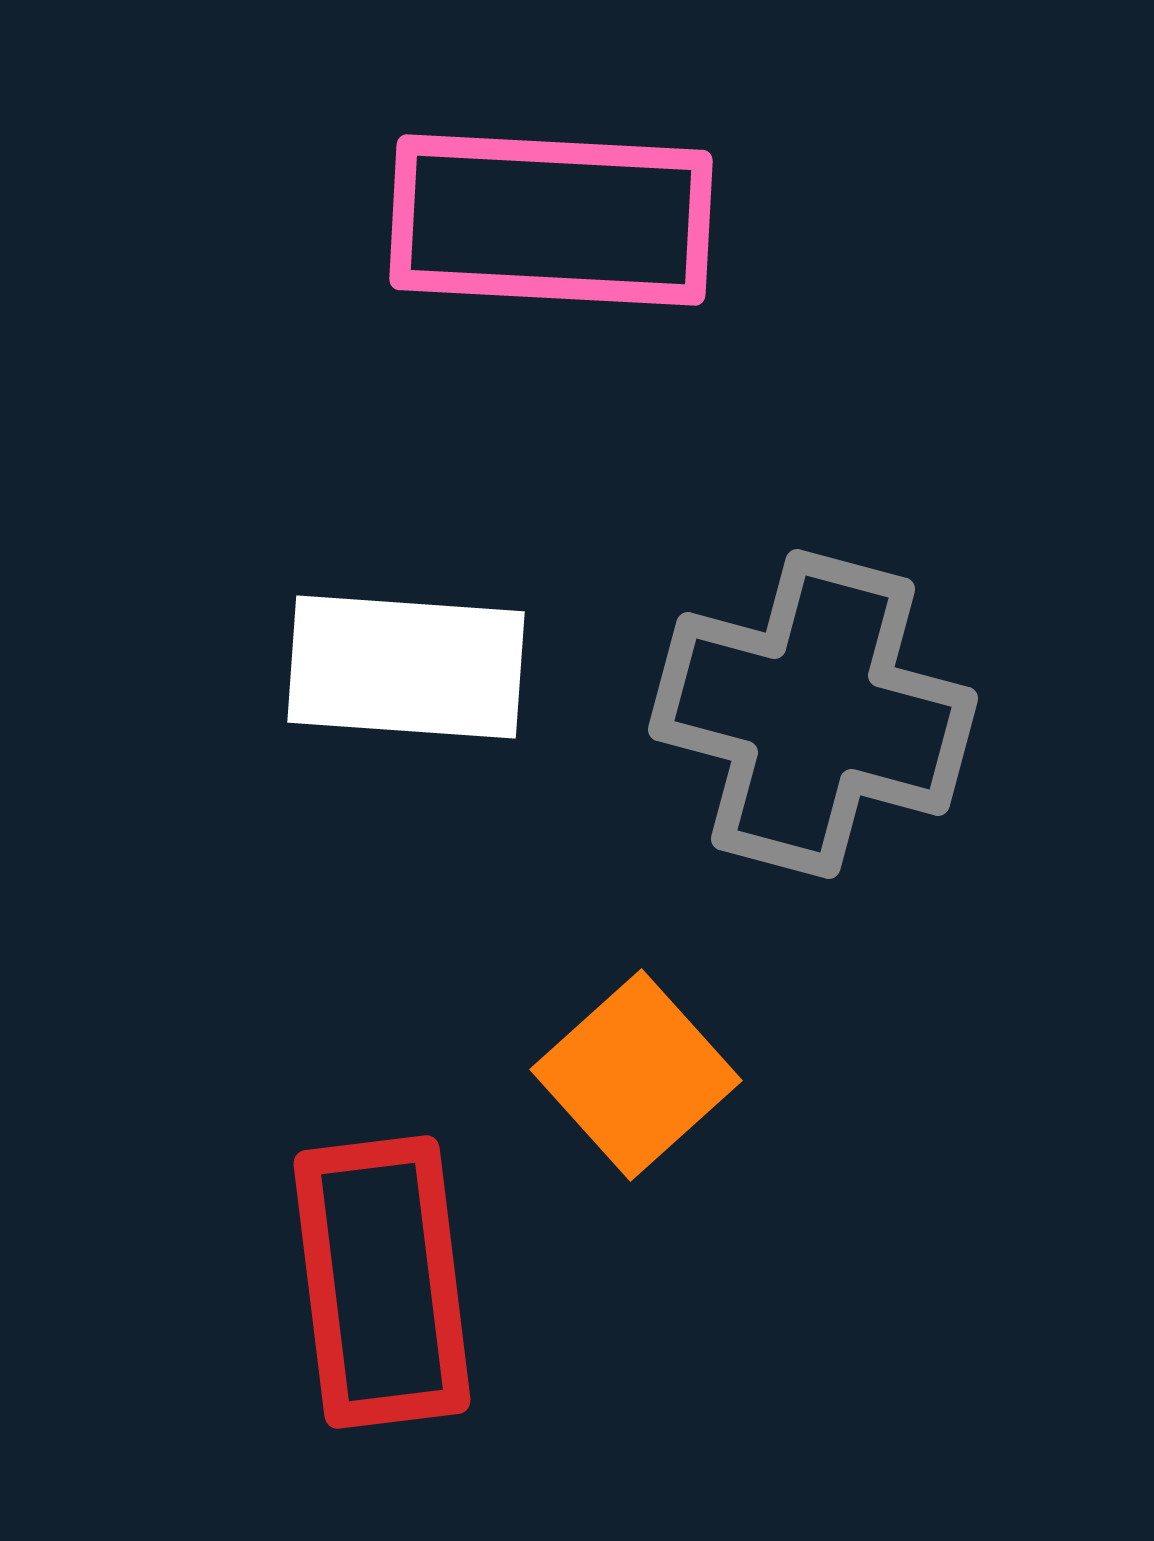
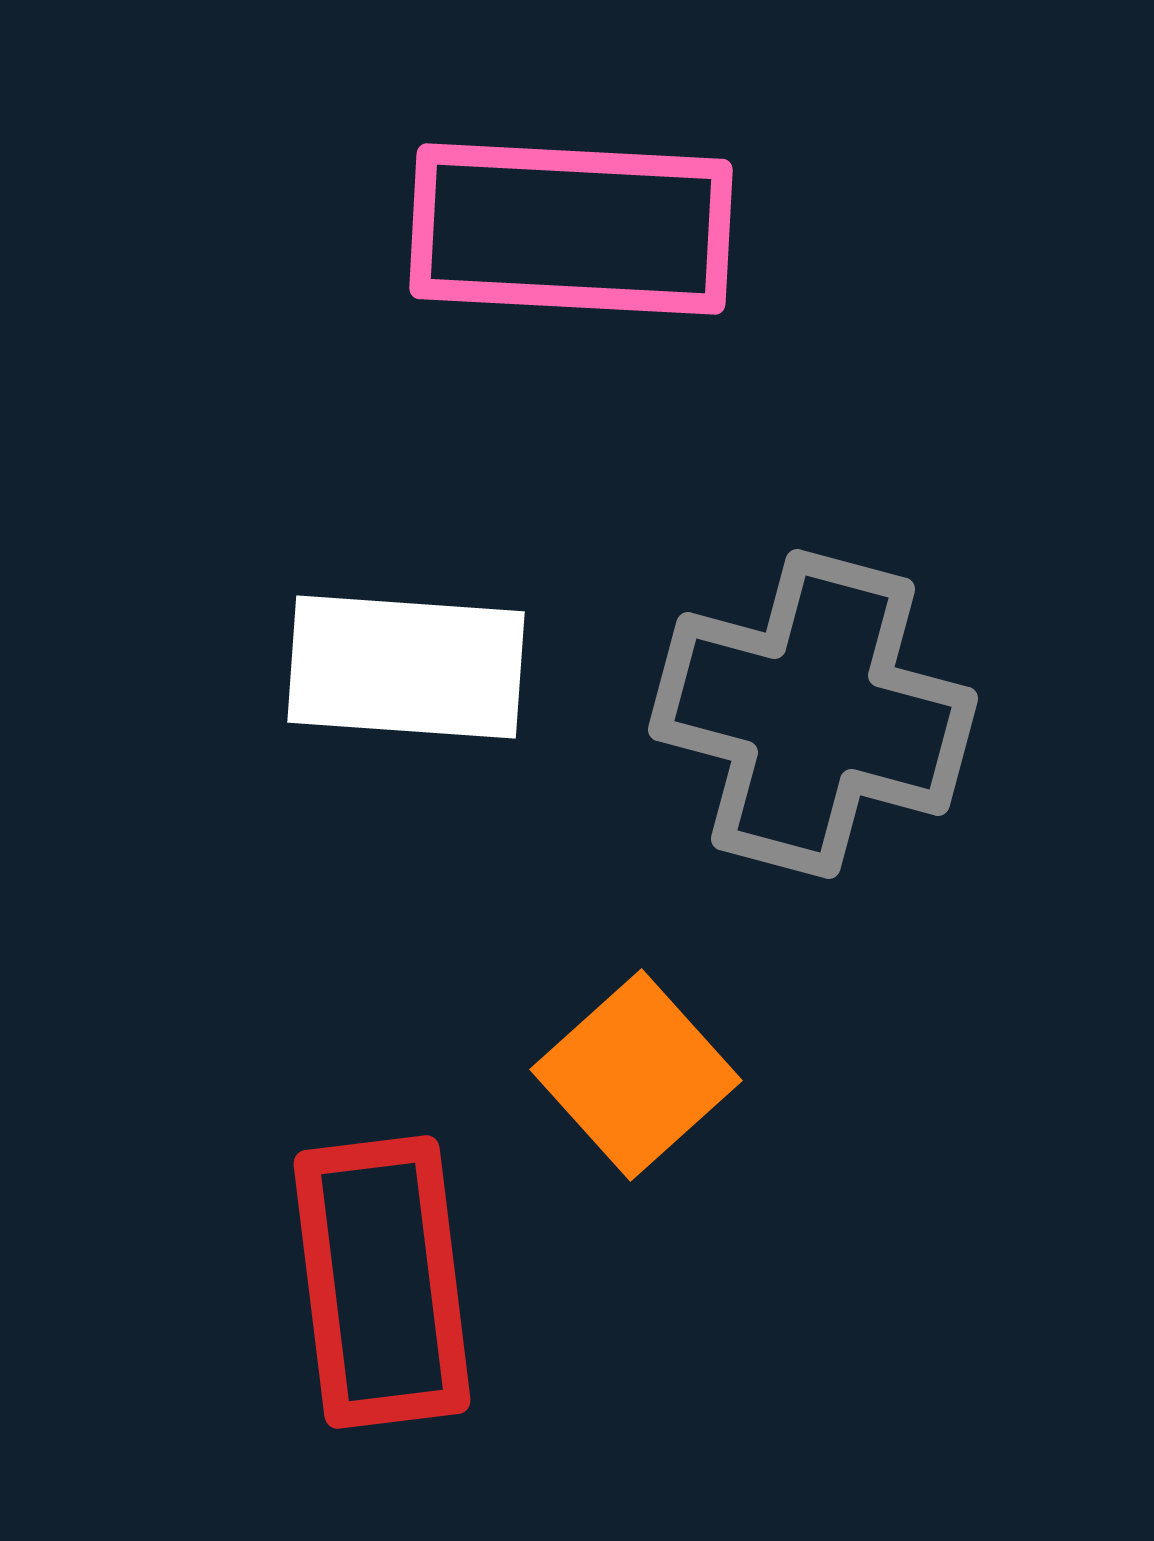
pink rectangle: moved 20 px right, 9 px down
